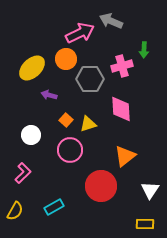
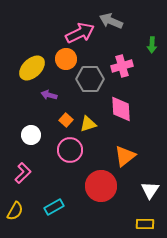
green arrow: moved 8 px right, 5 px up
